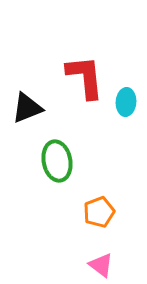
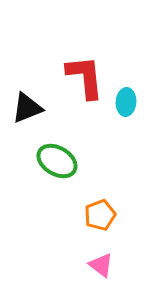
green ellipse: rotated 48 degrees counterclockwise
orange pentagon: moved 1 px right, 3 px down
